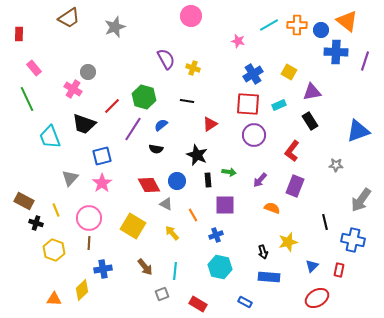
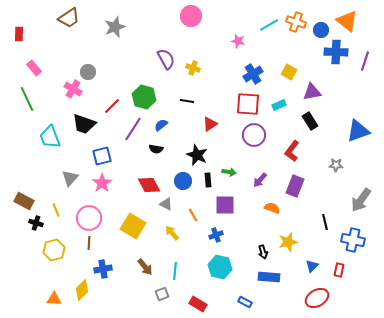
orange cross at (297, 25): moved 1 px left, 3 px up; rotated 18 degrees clockwise
blue circle at (177, 181): moved 6 px right
yellow hexagon at (54, 250): rotated 25 degrees clockwise
